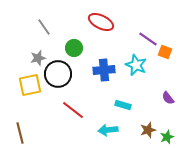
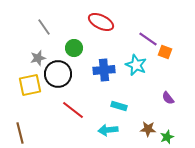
cyan rectangle: moved 4 px left, 1 px down
brown star: moved 1 px up; rotated 21 degrees clockwise
